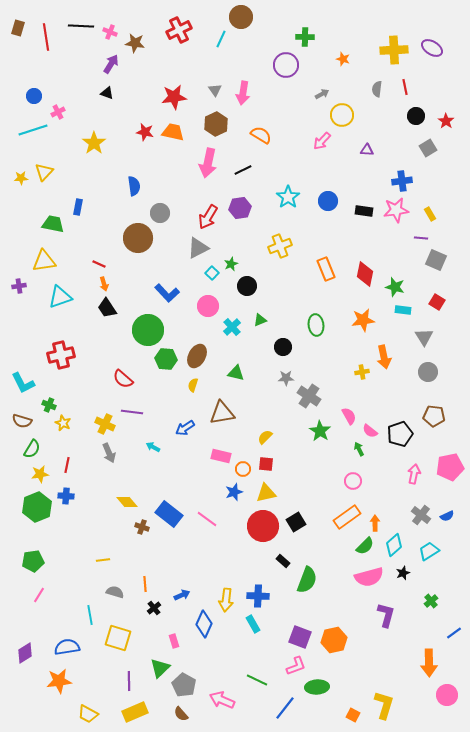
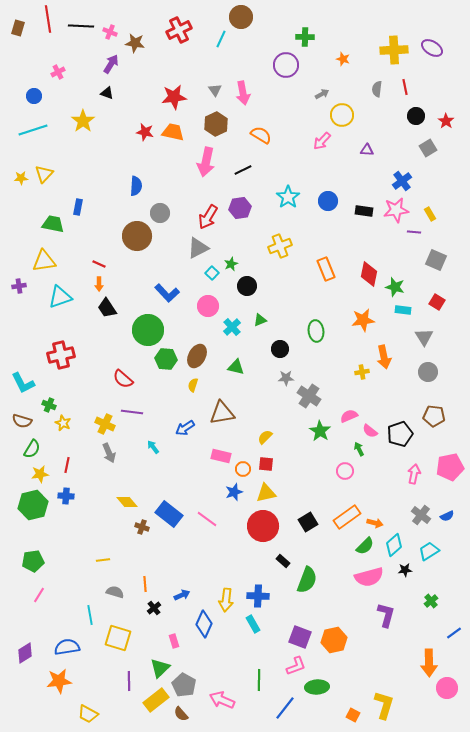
red line at (46, 37): moved 2 px right, 18 px up
pink arrow at (243, 93): rotated 20 degrees counterclockwise
pink cross at (58, 112): moved 40 px up
yellow star at (94, 143): moved 11 px left, 22 px up
pink arrow at (208, 163): moved 2 px left, 1 px up
yellow triangle at (44, 172): moved 2 px down
blue cross at (402, 181): rotated 30 degrees counterclockwise
blue semicircle at (134, 186): moved 2 px right; rotated 12 degrees clockwise
brown circle at (138, 238): moved 1 px left, 2 px up
purple line at (421, 238): moved 7 px left, 6 px up
red diamond at (365, 274): moved 4 px right
orange arrow at (104, 284): moved 5 px left; rotated 16 degrees clockwise
green ellipse at (316, 325): moved 6 px down
black circle at (283, 347): moved 3 px left, 2 px down
green triangle at (236, 373): moved 6 px up
pink semicircle at (349, 416): rotated 84 degrees counterclockwise
cyan arrow at (153, 447): rotated 24 degrees clockwise
pink circle at (353, 481): moved 8 px left, 10 px up
green hexagon at (37, 507): moved 4 px left, 2 px up; rotated 8 degrees clockwise
black square at (296, 522): moved 12 px right
orange arrow at (375, 523): rotated 105 degrees clockwise
black star at (403, 573): moved 2 px right, 3 px up; rotated 16 degrees clockwise
green line at (257, 680): moved 2 px right; rotated 65 degrees clockwise
pink circle at (447, 695): moved 7 px up
yellow rectangle at (135, 712): moved 21 px right, 12 px up; rotated 15 degrees counterclockwise
